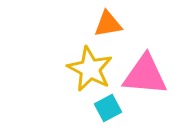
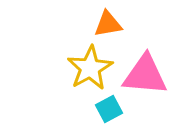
yellow star: moved 1 px up; rotated 15 degrees clockwise
cyan square: moved 1 px right, 1 px down
